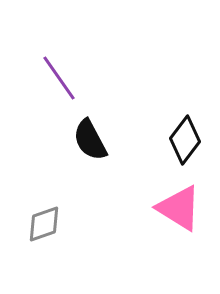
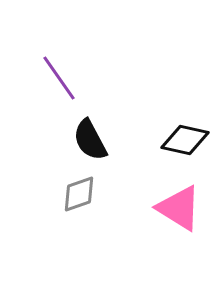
black diamond: rotated 66 degrees clockwise
gray diamond: moved 35 px right, 30 px up
